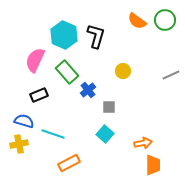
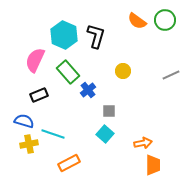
green rectangle: moved 1 px right
gray square: moved 4 px down
yellow cross: moved 10 px right
